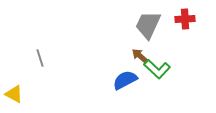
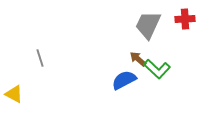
brown arrow: moved 2 px left, 3 px down
blue semicircle: moved 1 px left
